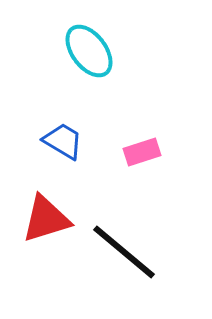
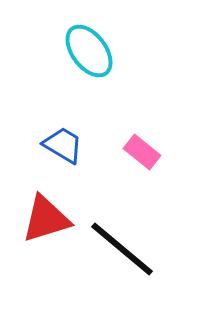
blue trapezoid: moved 4 px down
pink rectangle: rotated 57 degrees clockwise
black line: moved 2 px left, 3 px up
